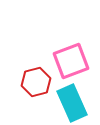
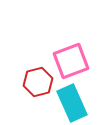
red hexagon: moved 2 px right
